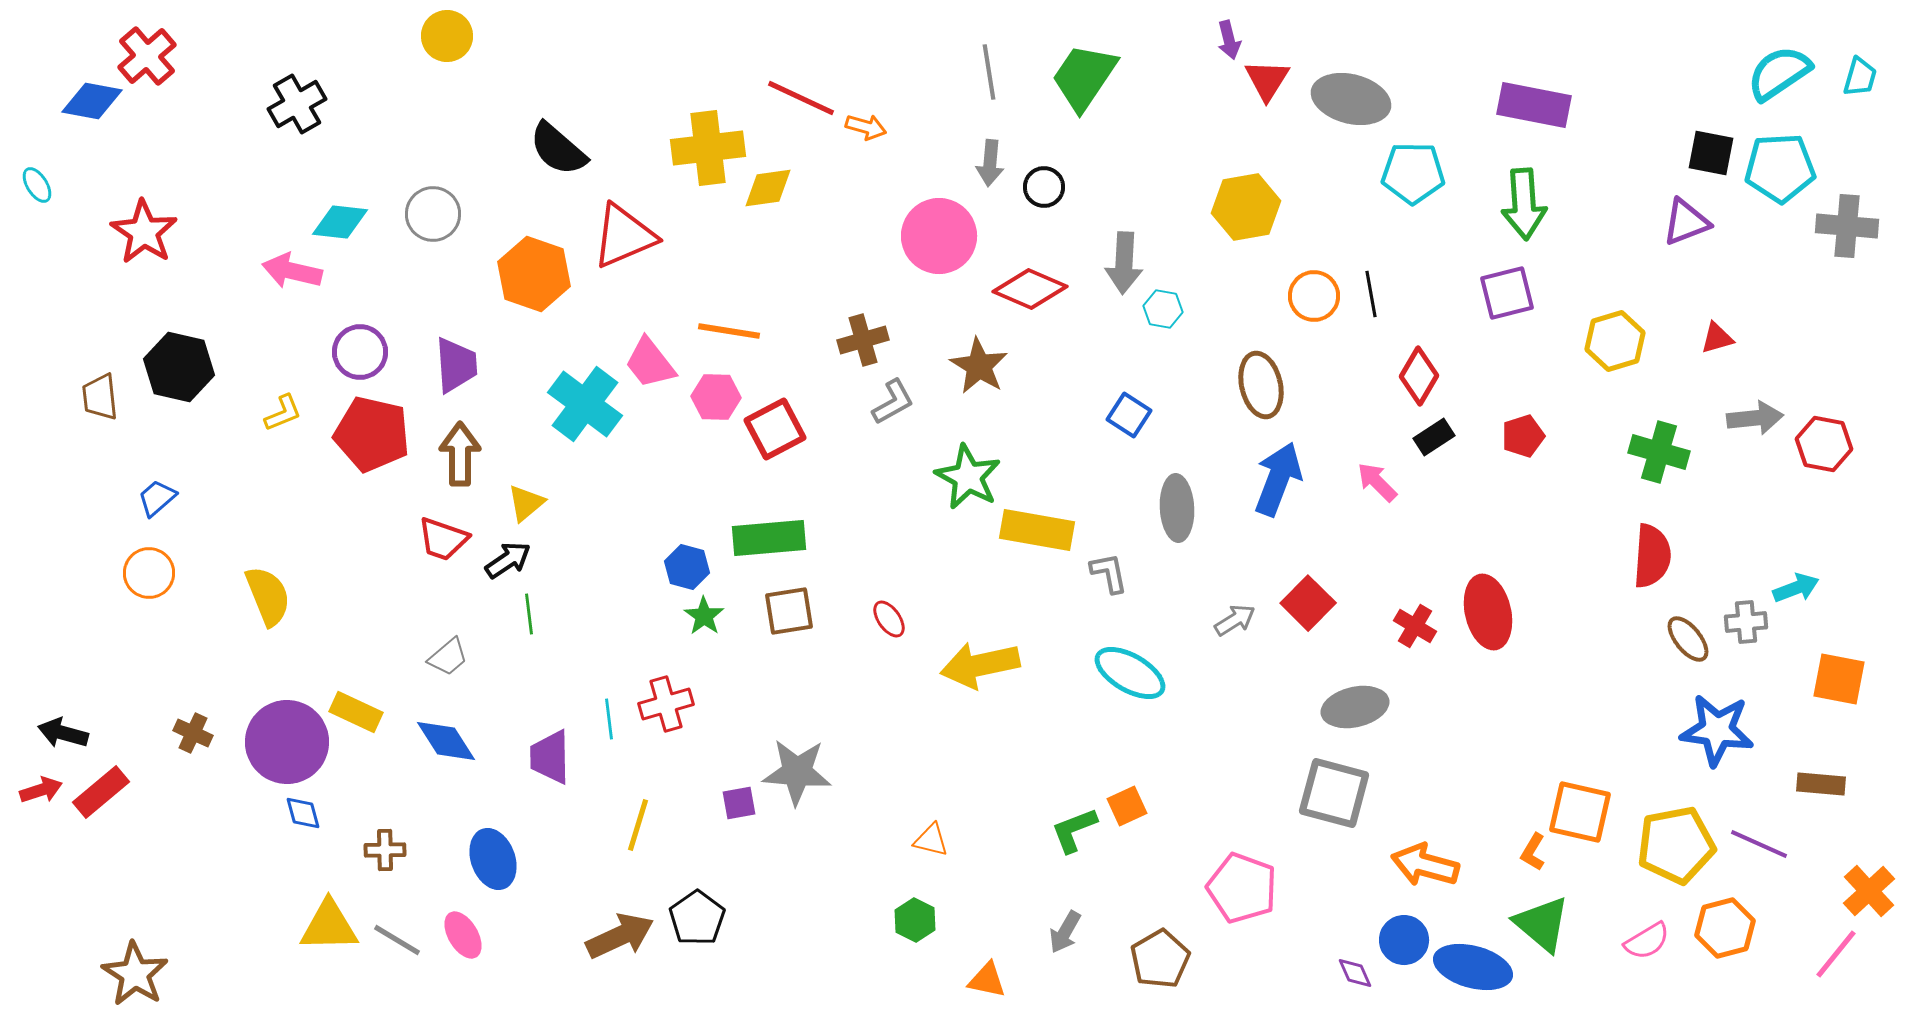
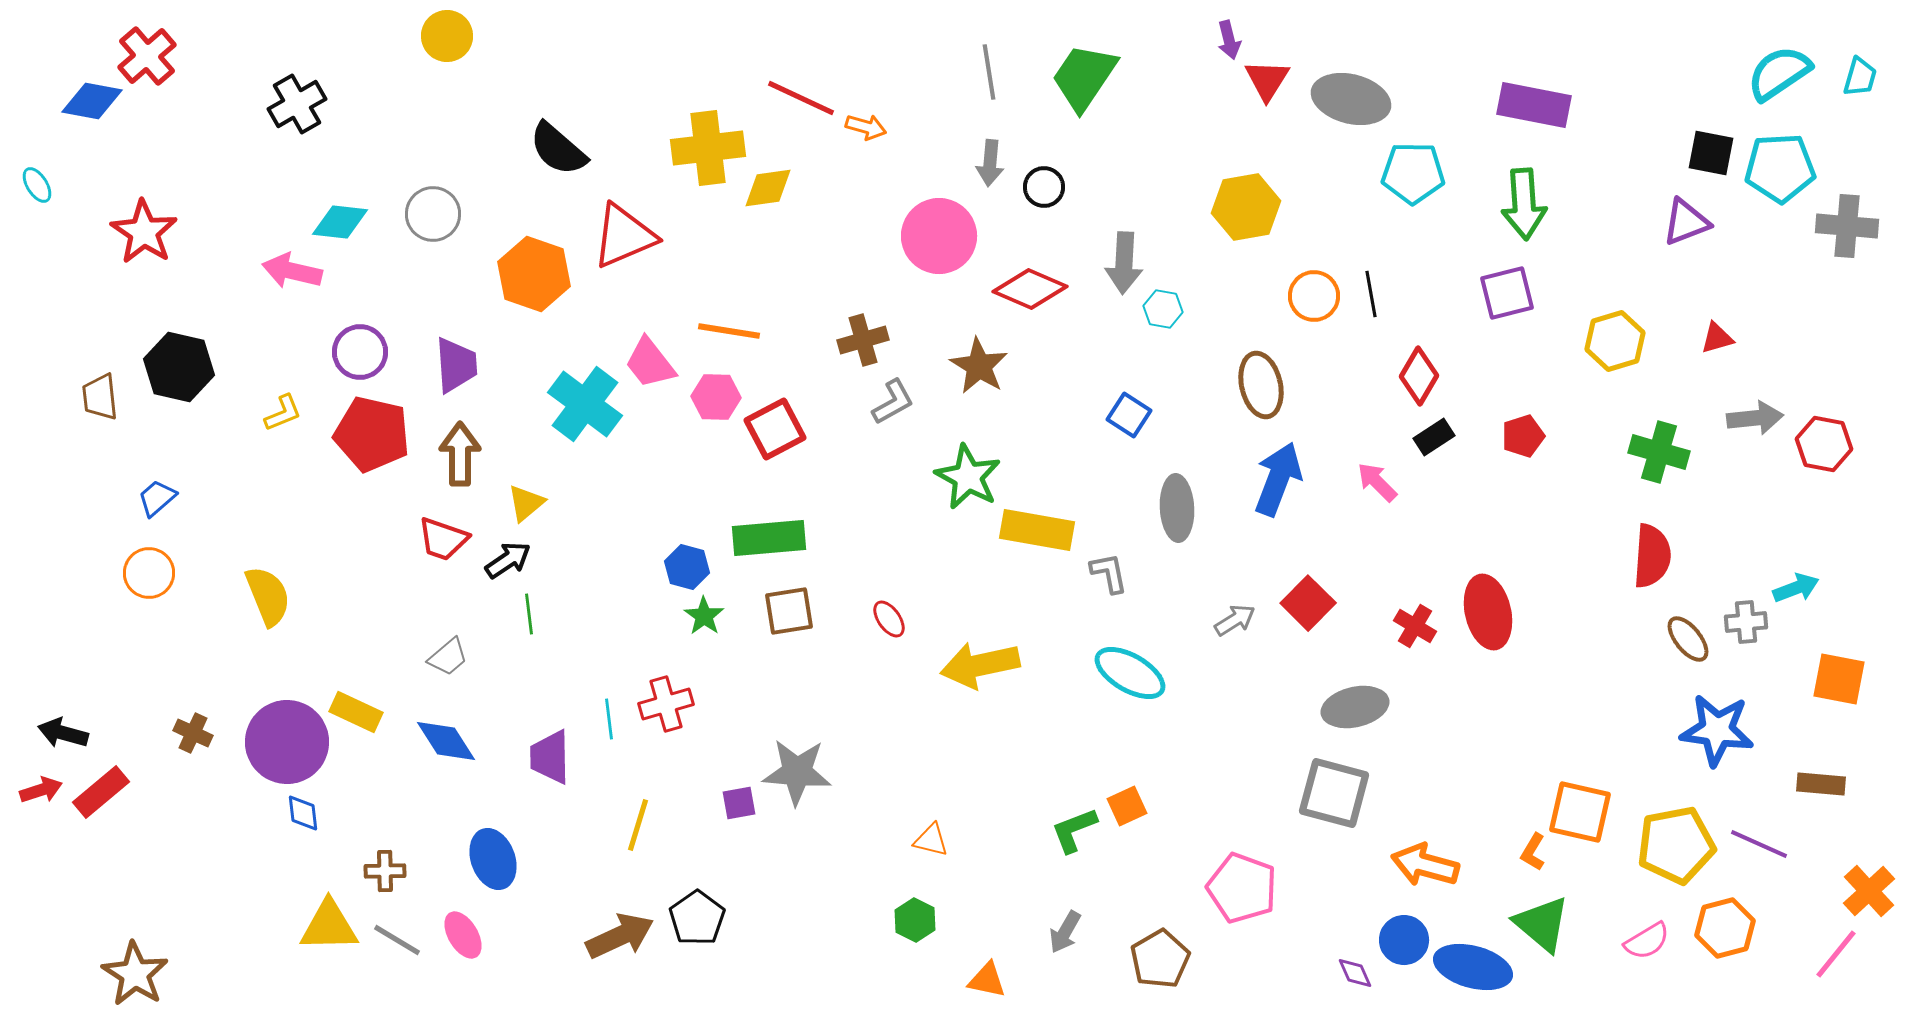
blue diamond at (303, 813): rotated 9 degrees clockwise
brown cross at (385, 850): moved 21 px down
